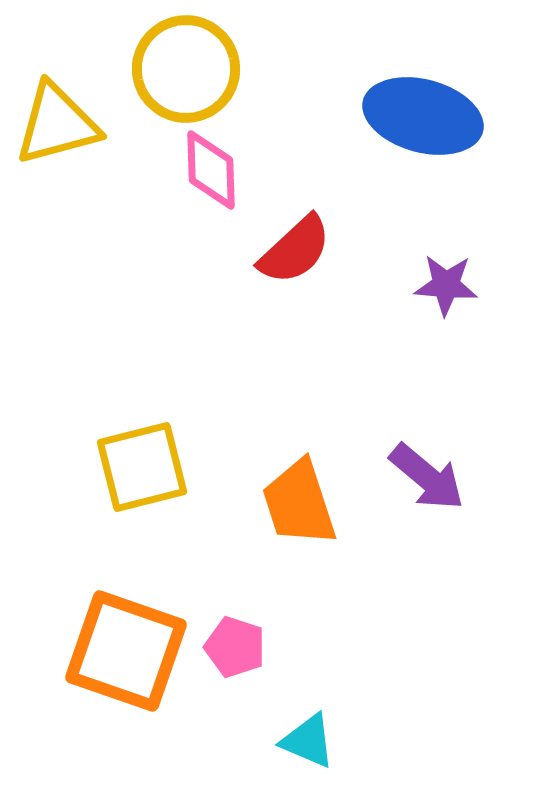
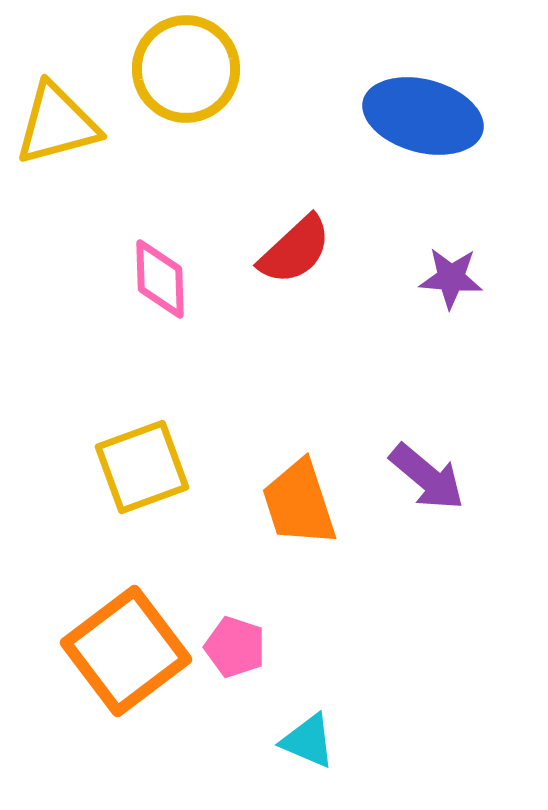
pink diamond: moved 51 px left, 109 px down
purple star: moved 5 px right, 7 px up
yellow square: rotated 6 degrees counterclockwise
orange square: rotated 34 degrees clockwise
